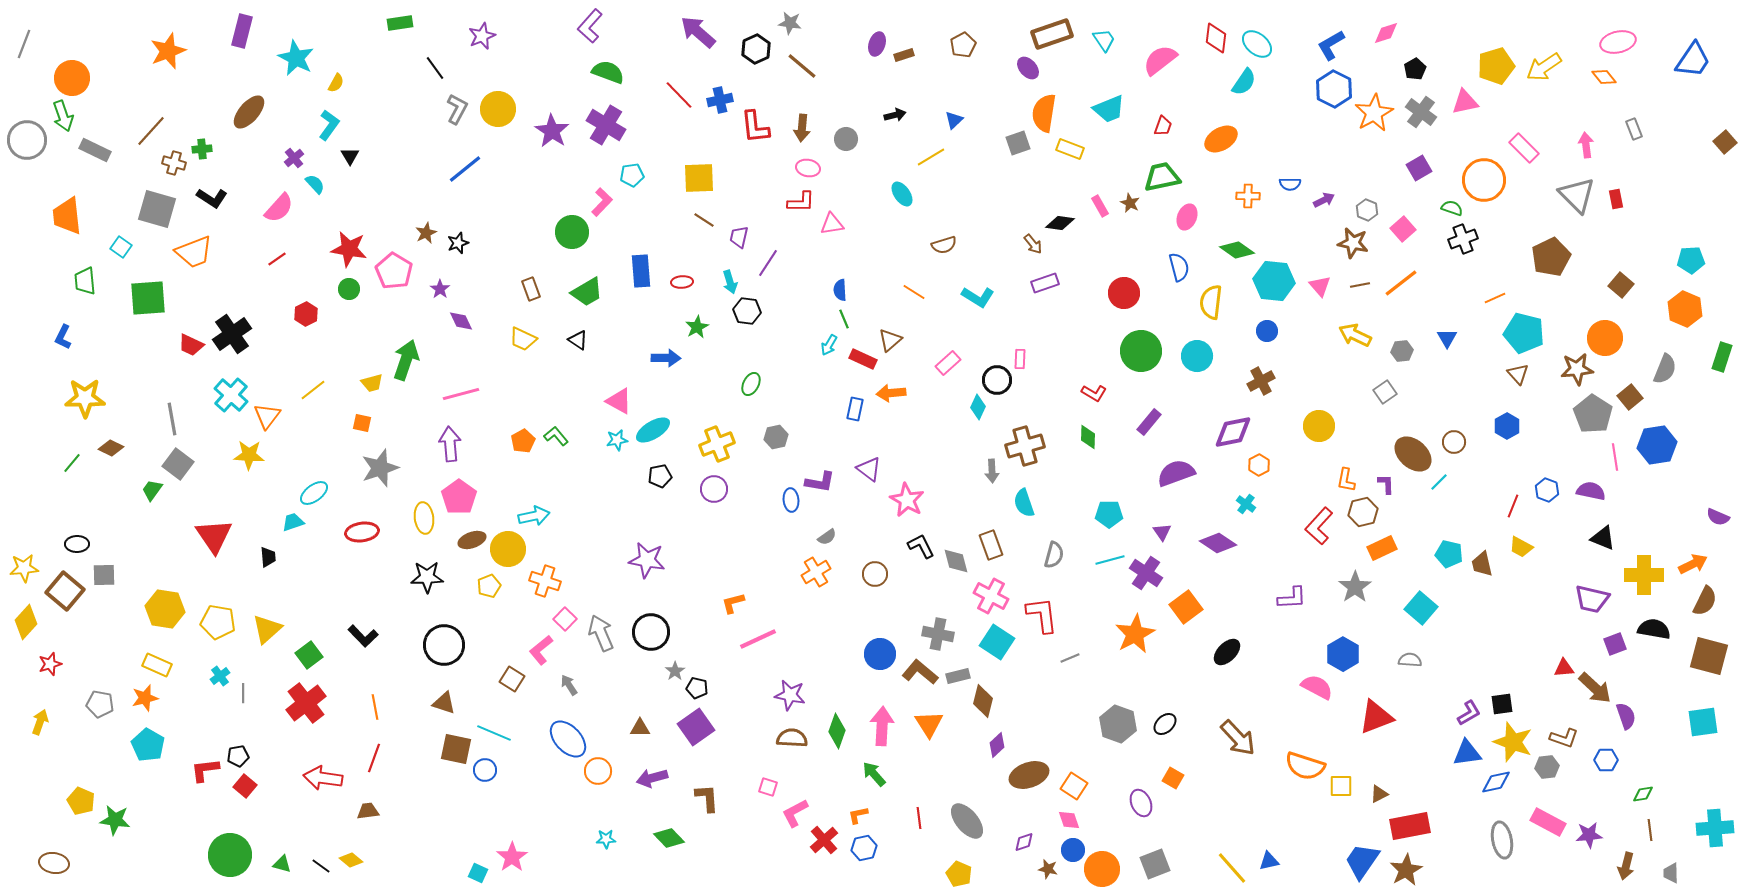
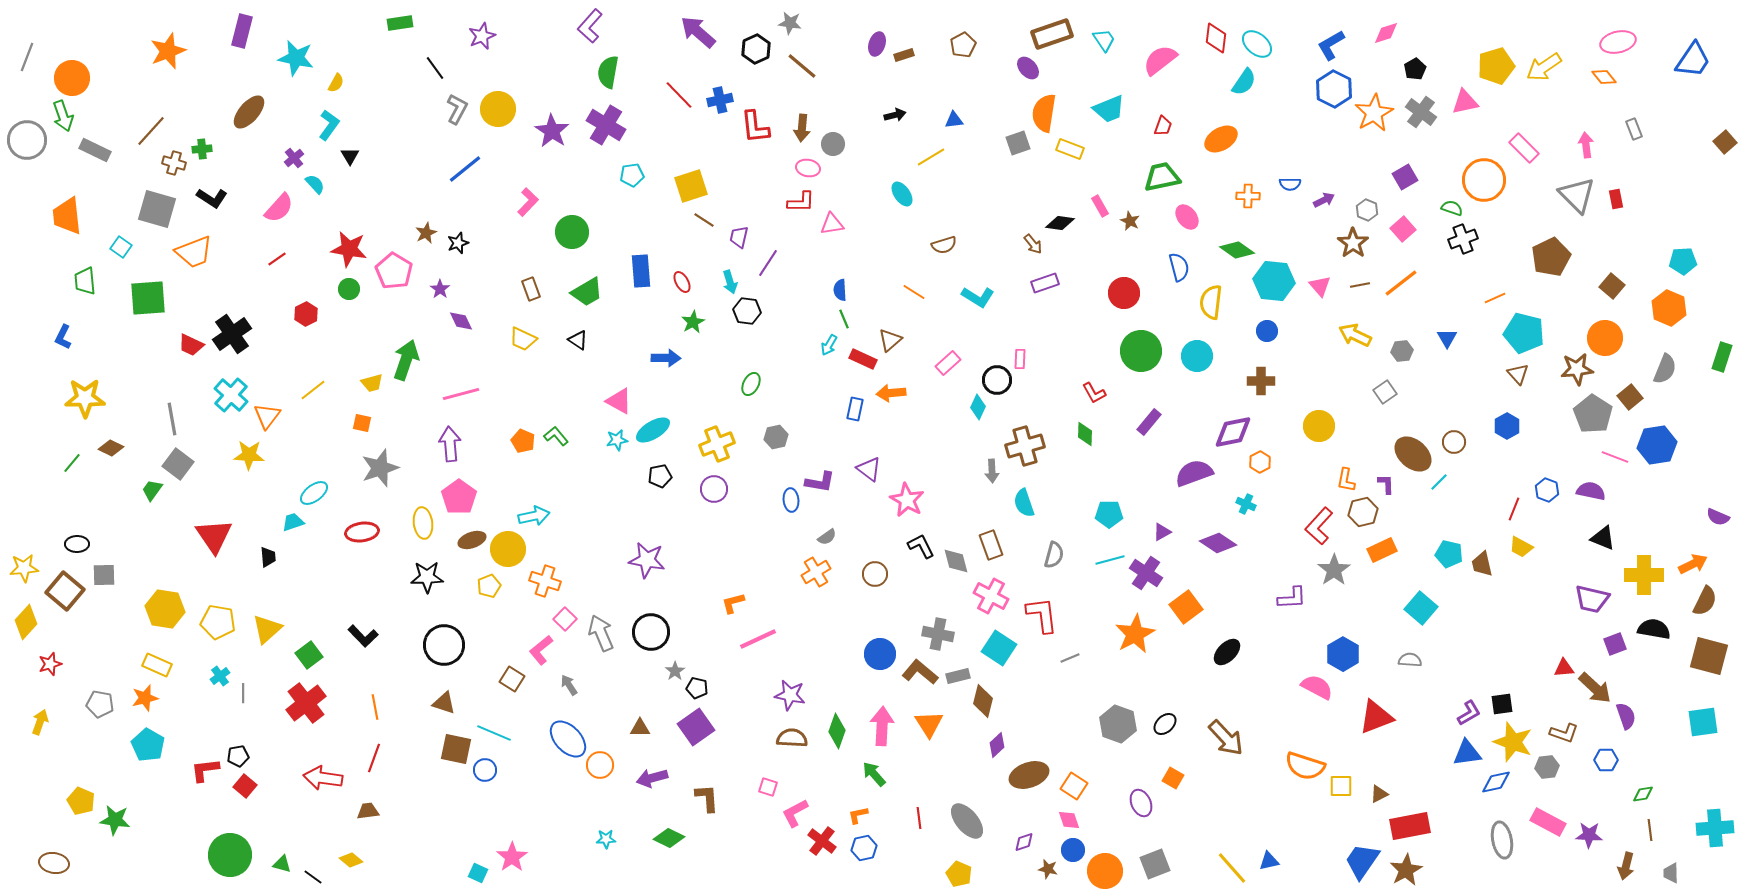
gray line at (24, 44): moved 3 px right, 13 px down
cyan star at (296, 58): rotated 15 degrees counterclockwise
green semicircle at (608, 72): rotated 100 degrees counterclockwise
blue triangle at (954, 120): rotated 36 degrees clockwise
gray circle at (846, 139): moved 13 px left, 5 px down
purple square at (1419, 168): moved 14 px left, 9 px down
yellow square at (699, 178): moved 8 px left, 8 px down; rotated 16 degrees counterclockwise
pink L-shape at (602, 202): moved 74 px left
brown star at (1130, 203): moved 18 px down
pink ellipse at (1187, 217): rotated 60 degrees counterclockwise
brown star at (1353, 243): rotated 24 degrees clockwise
cyan pentagon at (1691, 260): moved 8 px left, 1 px down
red ellipse at (682, 282): rotated 65 degrees clockwise
brown square at (1621, 285): moved 9 px left, 1 px down
orange hexagon at (1685, 309): moved 16 px left, 1 px up
green star at (697, 327): moved 4 px left, 5 px up
brown cross at (1261, 381): rotated 28 degrees clockwise
red L-shape at (1094, 393): rotated 30 degrees clockwise
green diamond at (1088, 437): moved 3 px left, 3 px up
orange pentagon at (523, 441): rotated 20 degrees counterclockwise
pink line at (1615, 457): rotated 60 degrees counterclockwise
orange hexagon at (1259, 465): moved 1 px right, 3 px up
purple semicircle at (1176, 473): moved 18 px right
cyan cross at (1246, 504): rotated 12 degrees counterclockwise
red line at (1513, 506): moved 1 px right, 3 px down
yellow ellipse at (424, 518): moved 1 px left, 5 px down
purple triangle at (1162, 532): rotated 36 degrees clockwise
orange rectangle at (1382, 548): moved 2 px down
gray star at (1355, 587): moved 21 px left, 17 px up
cyan square at (997, 642): moved 2 px right, 6 px down
brown arrow at (1238, 738): moved 12 px left
brown L-shape at (1564, 738): moved 5 px up
orange circle at (598, 771): moved 2 px right, 6 px up
purple star at (1589, 835): rotated 8 degrees clockwise
green diamond at (669, 838): rotated 20 degrees counterclockwise
red cross at (824, 840): moved 2 px left, 1 px down; rotated 12 degrees counterclockwise
black line at (321, 866): moved 8 px left, 11 px down
orange circle at (1102, 869): moved 3 px right, 2 px down
